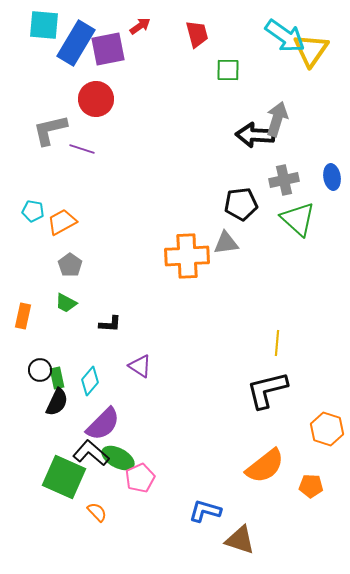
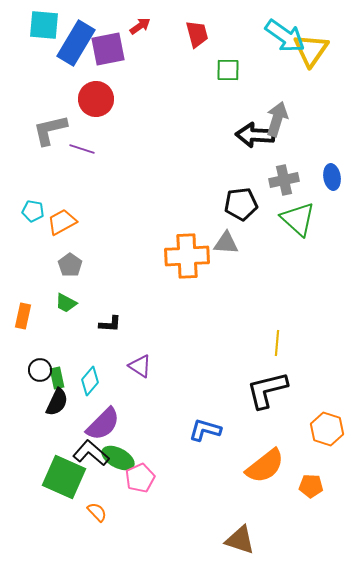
gray triangle at (226, 243): rotated 12 degrees clockwise
blue L-shape at (205, 511): moved 81 px up
